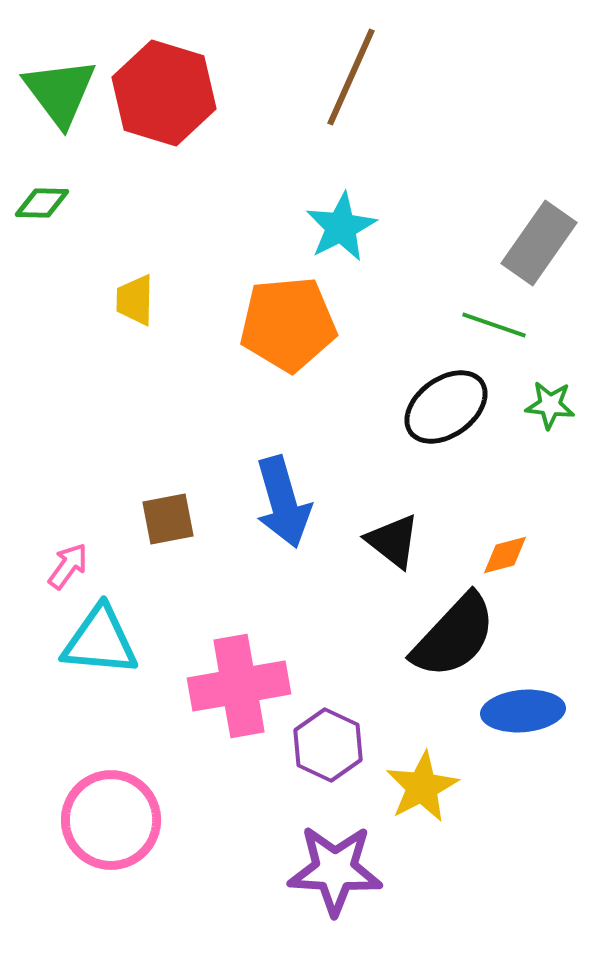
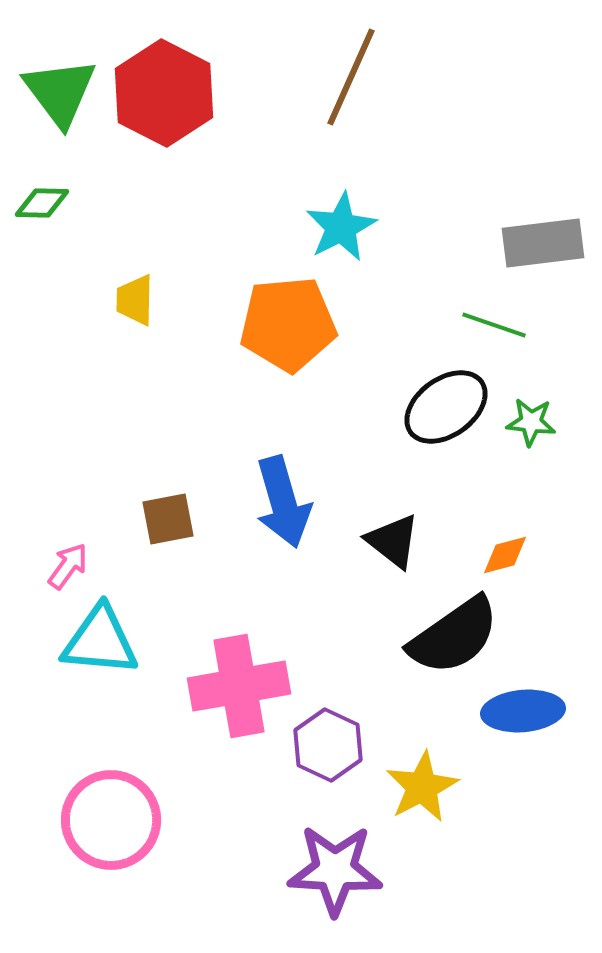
red hexagon: rotated 10 degrees clockwise
gray rectangle: moved 4 px right; rotated 48 degrees clockwise
green star: moved 19 px left, 17 px down
black semicircle: rotated 12 degrees clockwise
